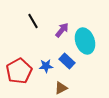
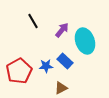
blue rectangle: moved 2 px left
